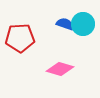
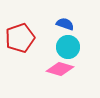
cyan circle: moved 15 px left, 23 px down
red pentagon: rotated 16 degrees counterclockwise
